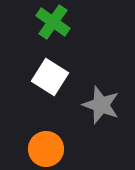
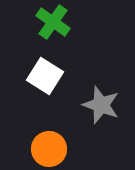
white square: moved 5 px left, 1 px up
orange circle: moved 3 px right
